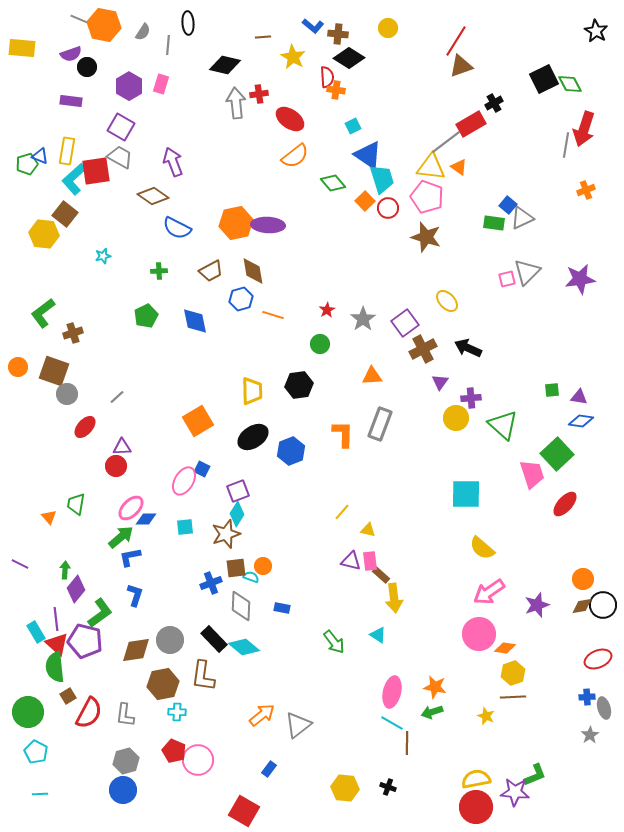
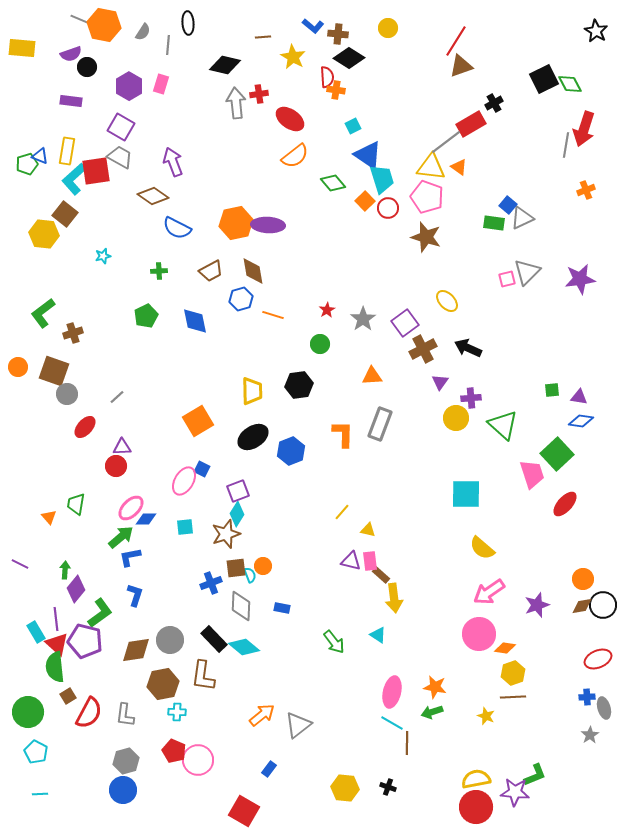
cyan semicircle at (251, 577): moved 1 px left, 2 px up; rotated 49 degrees clockwise
